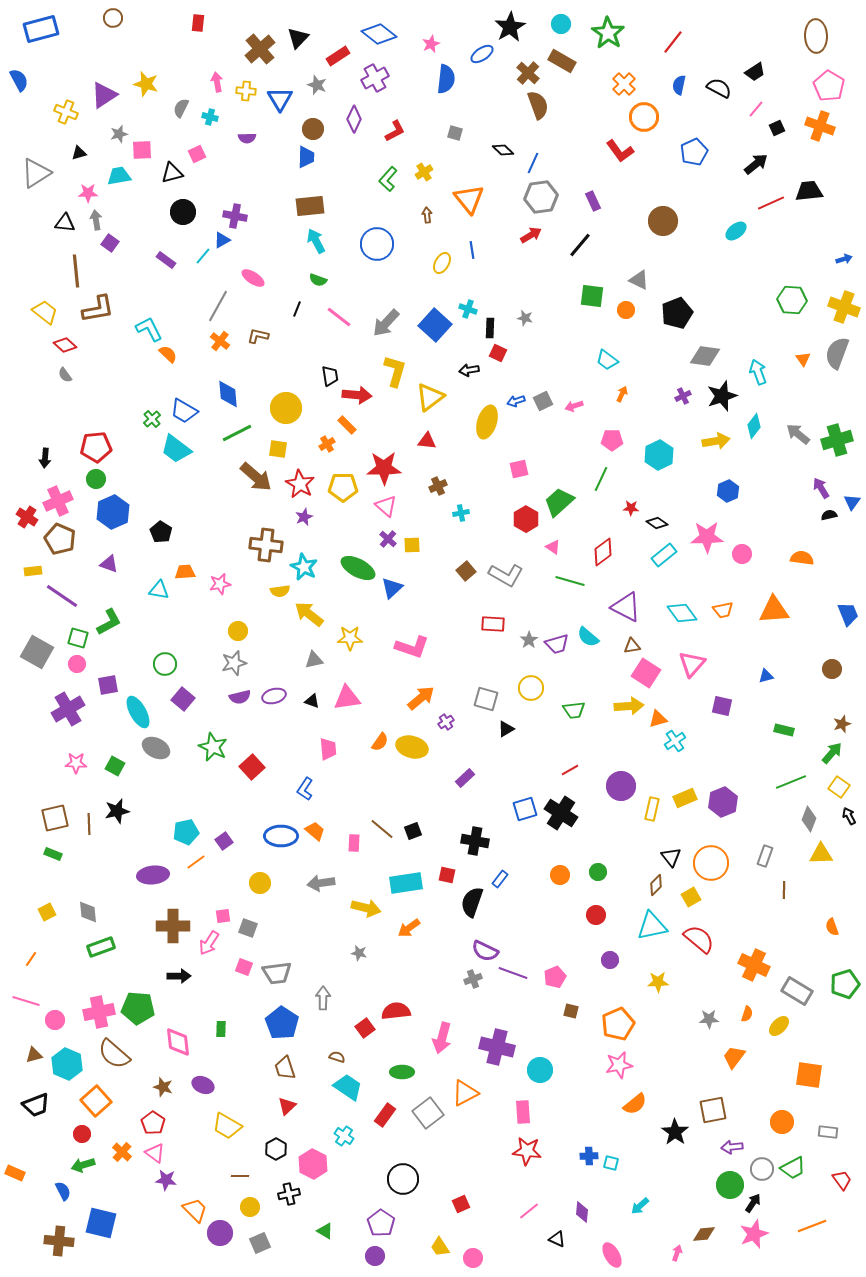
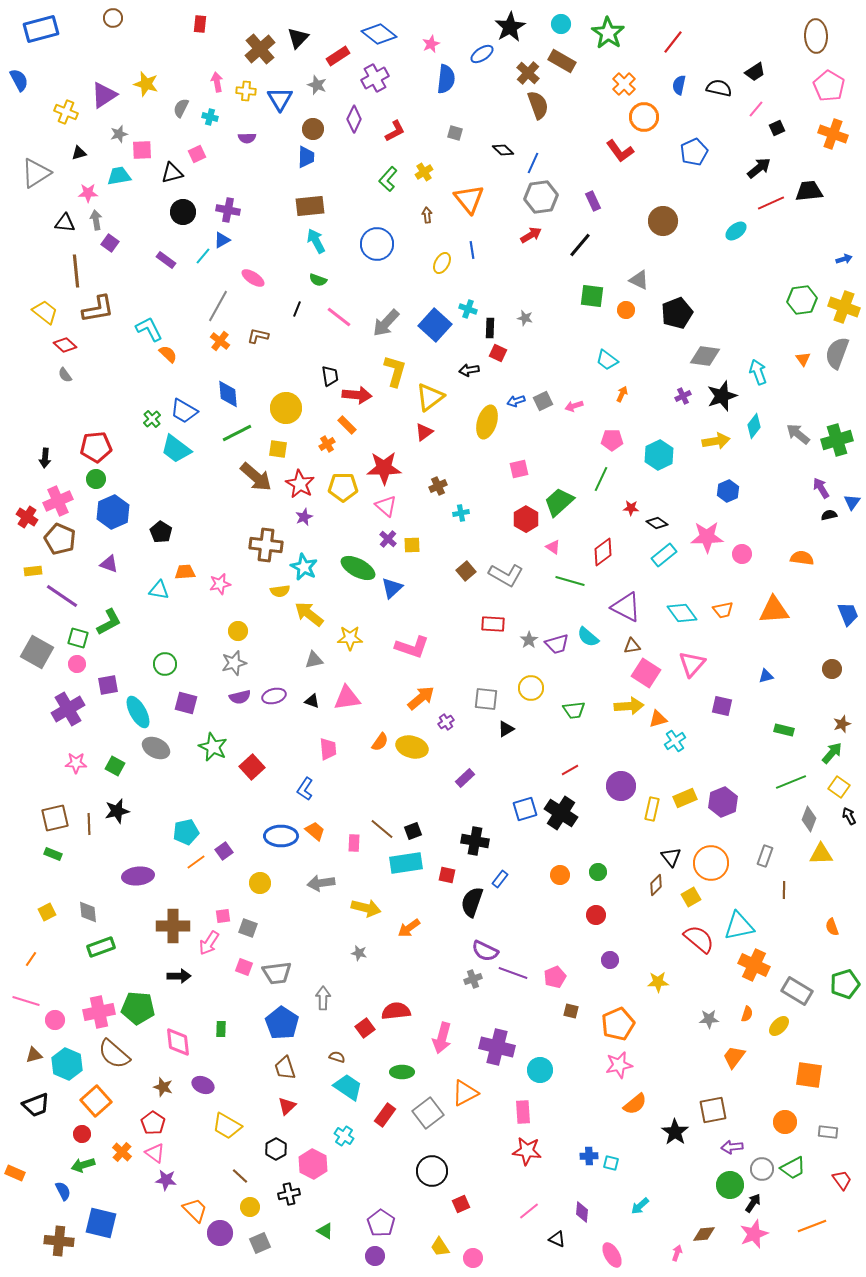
red rectangle at (198, 23): moved 2 px right, 1 px down
black semicircle at (719, 88): rotated 15 degrees counterclockwise
orange cross at (820, 126): moved 13 px right, 8 px down
black arrow at (756, 164): moved 3 px right, 4 px down
purple cross at (235, 216): moved 7 px left, 6 px up
green hexagon at (792, 300): moved 10 px right; rotated 12 degrees counterclockwise
red triangle at (427, 441): moved 3 px left, 9 px up; rotated 42 degrees counterclockwise
purple square at (183, 699): moved 3 px right, 4 px down; rotated 25 degrees counterclockwise
gray square at (486, 699): rotated 10 degrees counterclockwise
purple square at (224, 841): moved 10 px down
purple ellipse at (153, 875): moved 15 px left, 1 px down
cyan rectangle at (406, 883): moved 20 px up
cyan triangle at (652, 926): moved 87 px right
orange circle at (782, 1122): moved 3 px right
brown line at (240, 1176): rotated 42 degrees clockwise
black circle at (403, 1179): moved 29 px right, 8 px up
